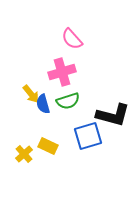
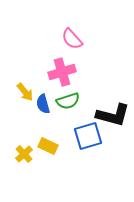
yellow arrow: moved 6 px left, 2 px up
